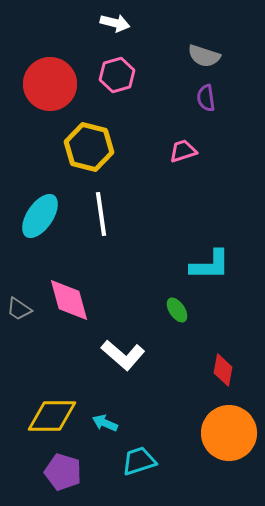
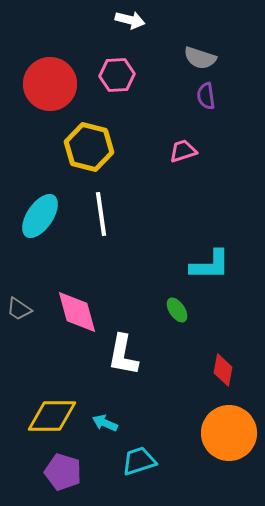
white arrow: moved 15 px right, 3 px up
gray semicircle: moved 4 px left, 2 px down
pink hexagon: rotated 12 degrees clockwise
purple semicircle: moved 2 px up
pink diamond: moved 8 px right, 12 px down
white L-shape: rotated 60 degrees clockwise
